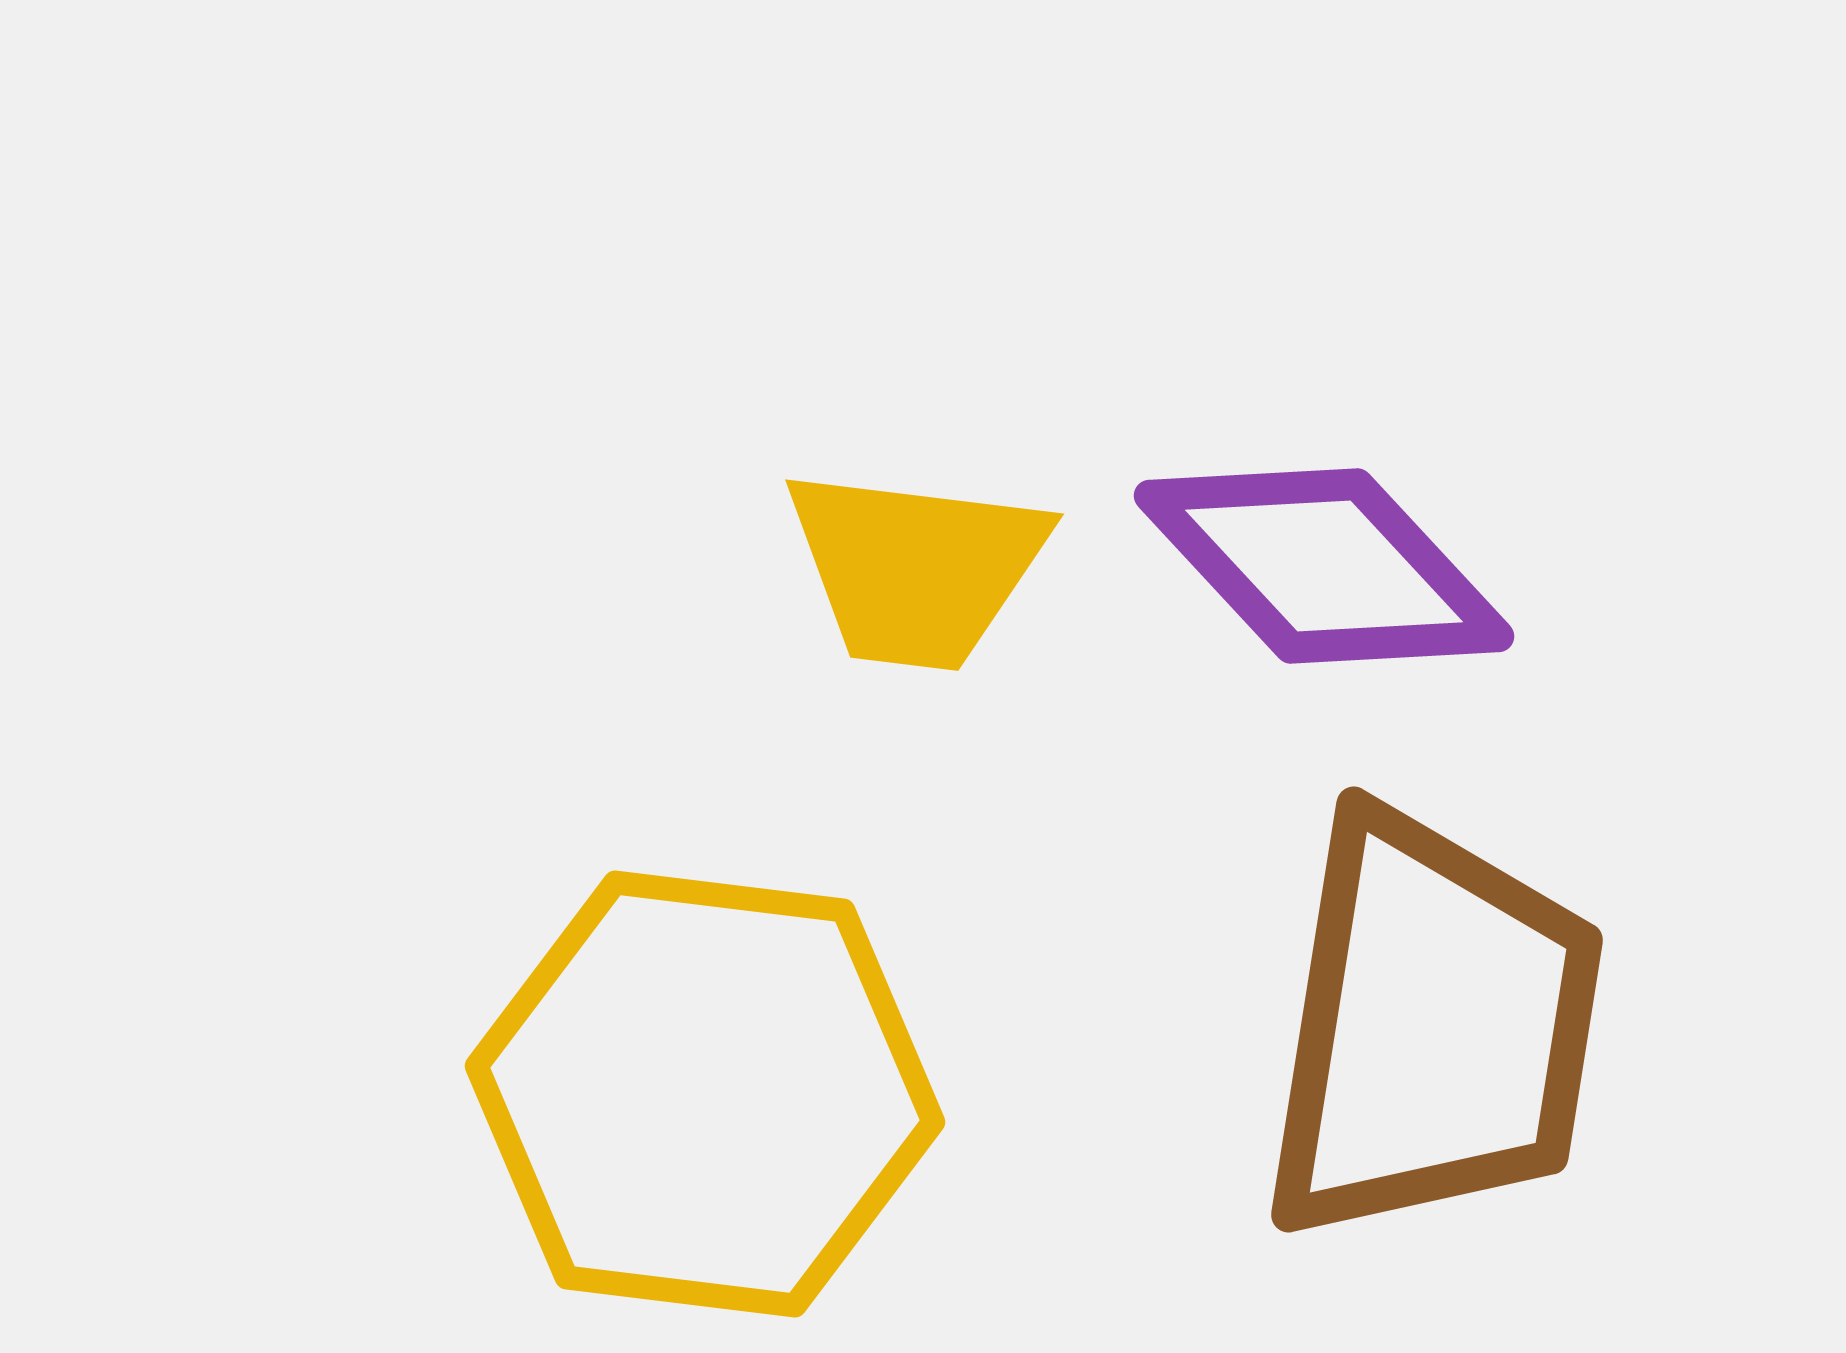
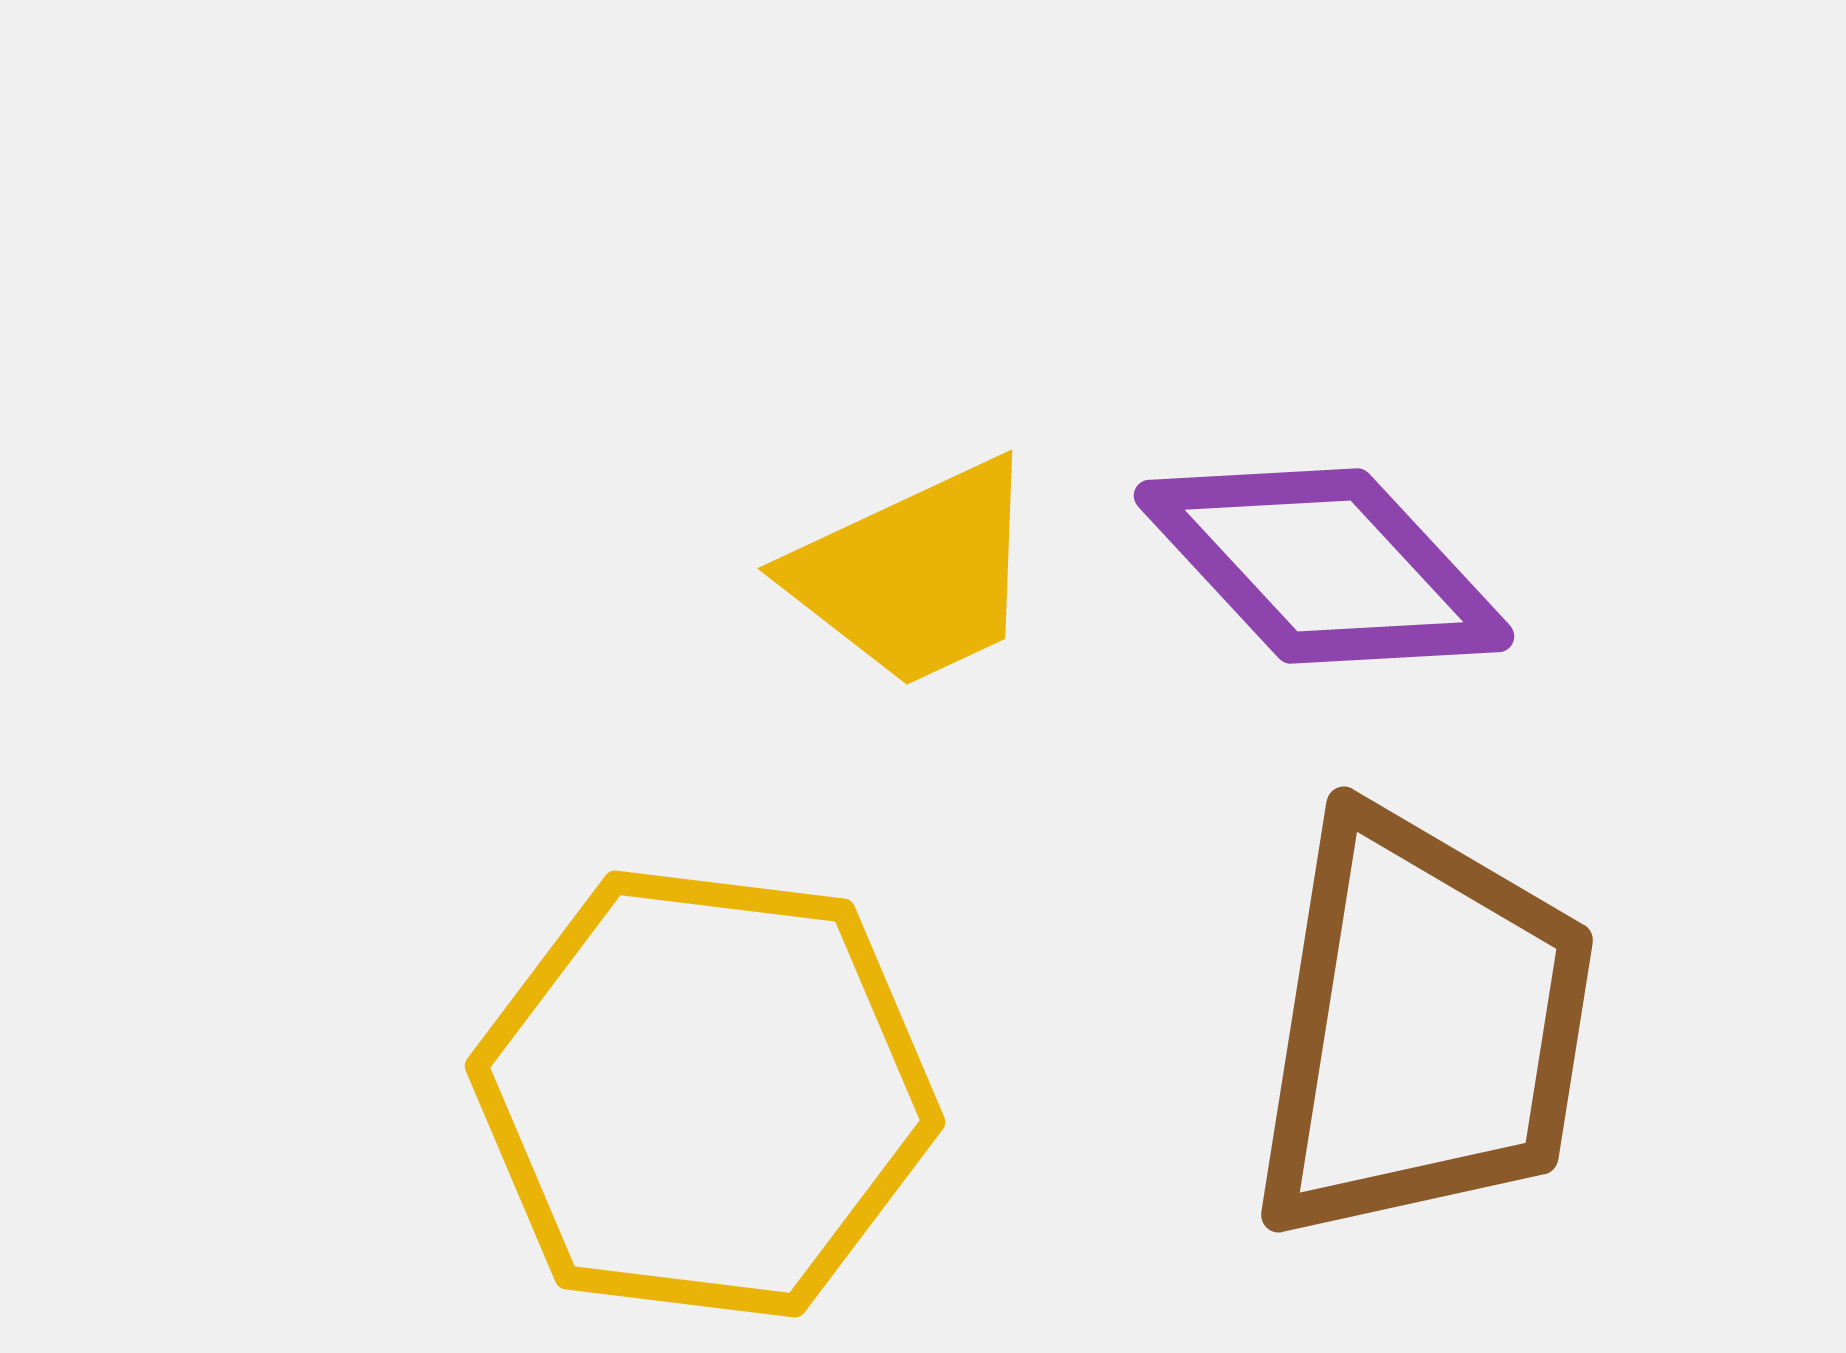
yellow trapezoid: moved 1 px left, 6 px down; rotated 32 degrees counterclockwise
brown trapezoid: moved 10 px left
